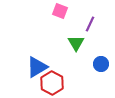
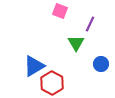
blue triangle: moved 3 px left, 1 px up
